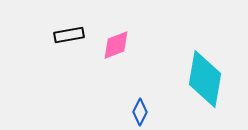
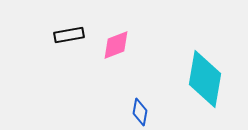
blue diamond: rotated 16 degrees counterclockwise
